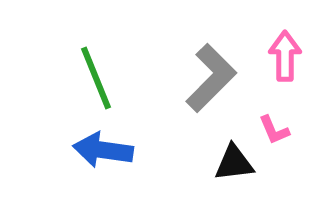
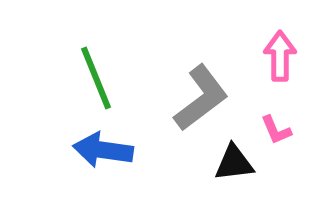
pink arrow: moved 5 px left
gray L-shape: moved 10 px left, 20 px down; rotated 8 degrees clockwise
pink L-shape: moved 2 px right
